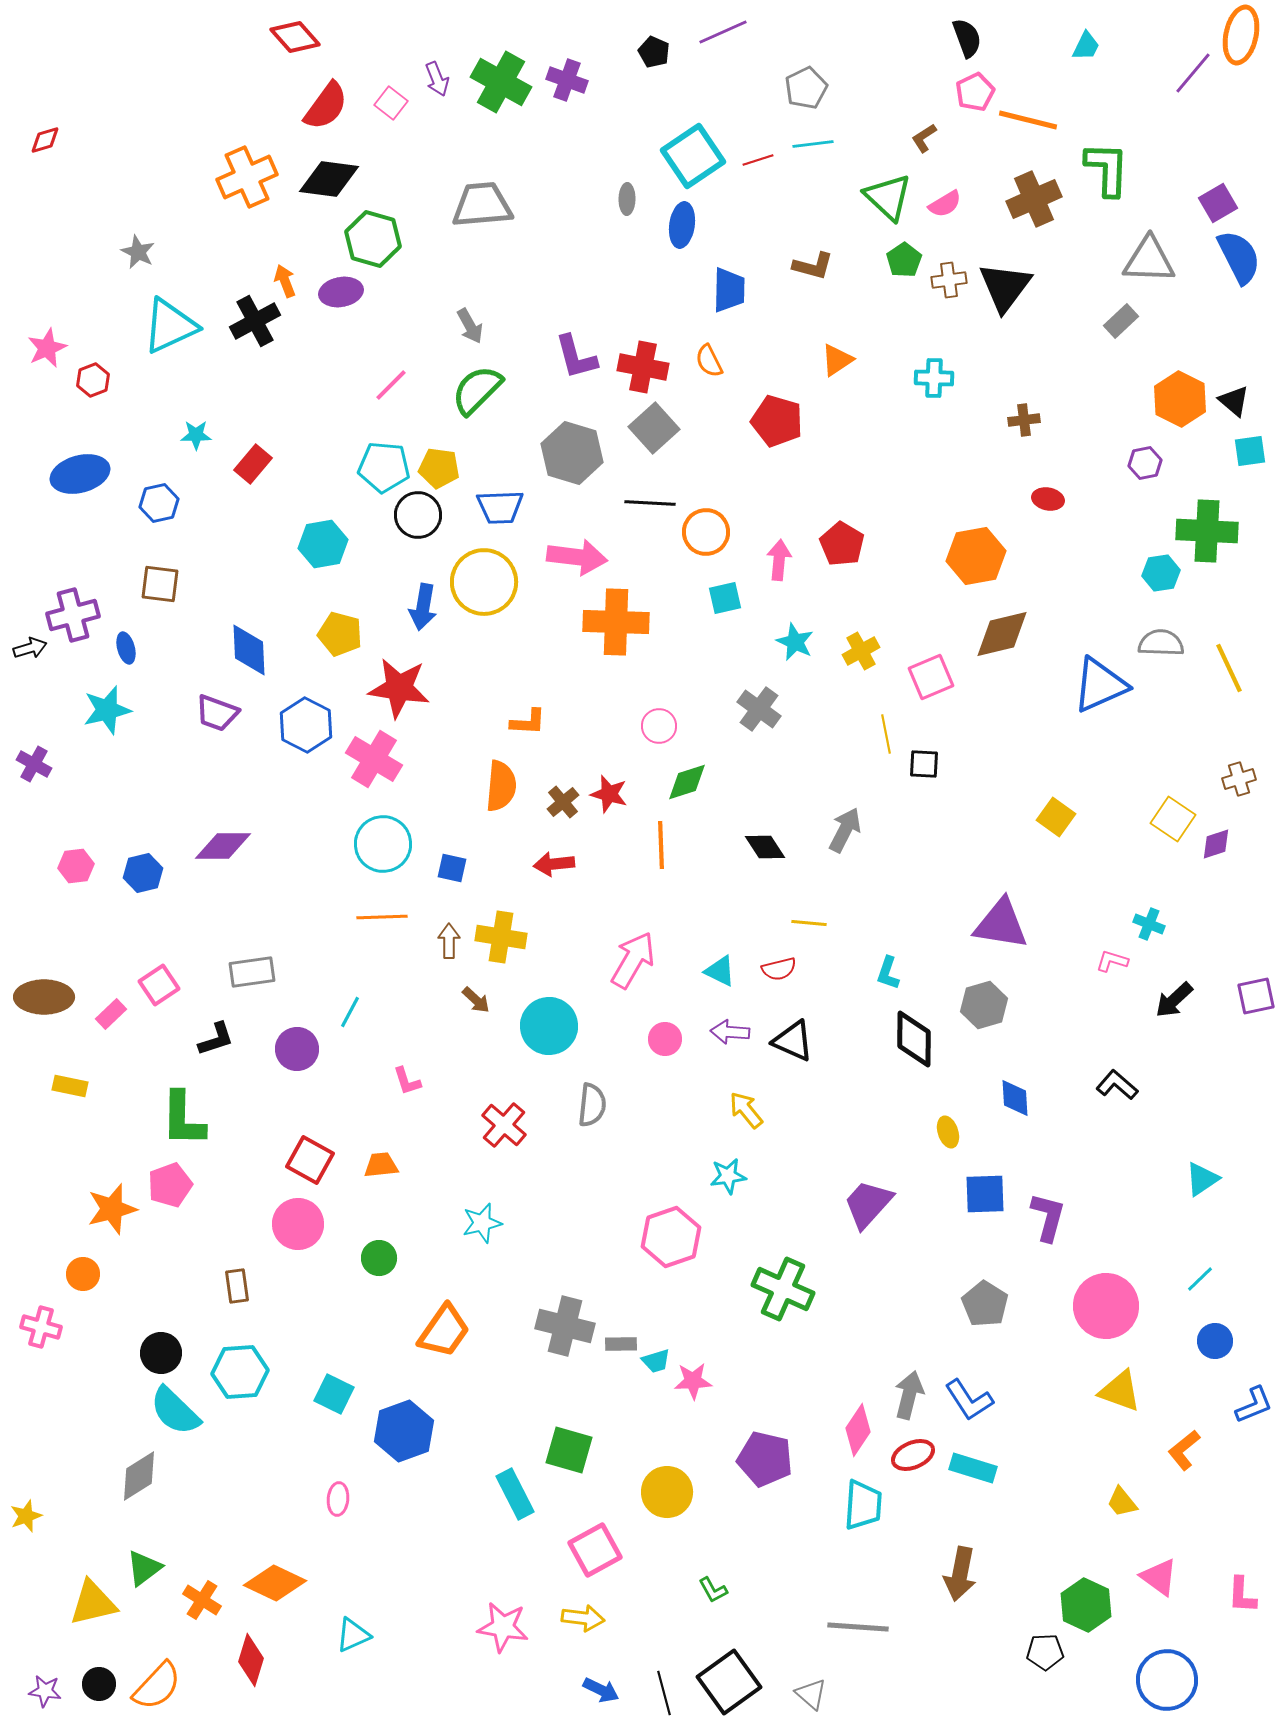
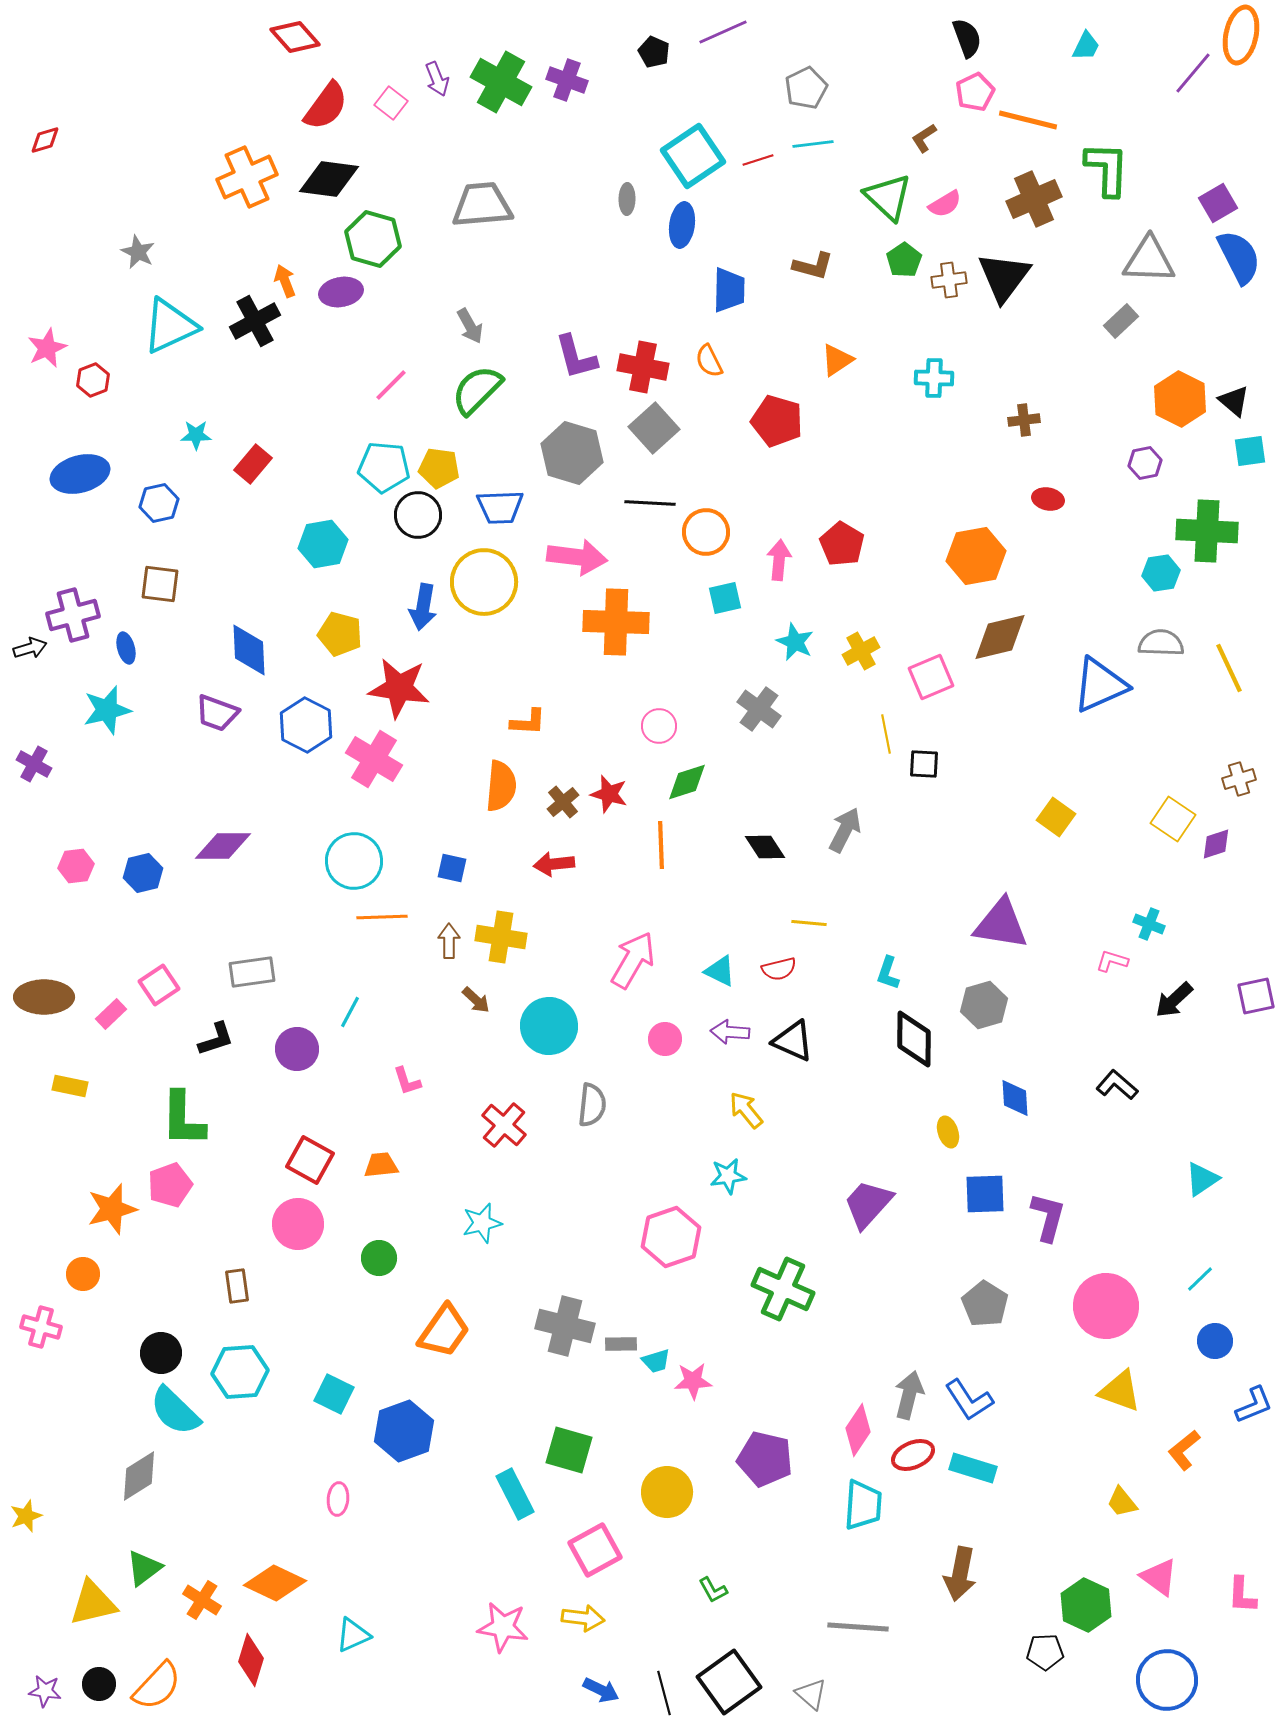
black triangle at (1005, 287): moved 1 px left, 10 px up
brown diamond at (1002, 634): moved 2 px left, 3 px down
cyan circle at (383, 844): moved 29 px left, 17 px down
